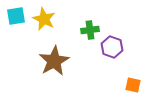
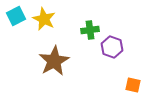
cyan square: rotated 18 degrees counterclockwise
